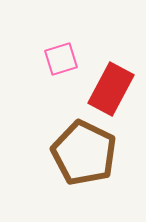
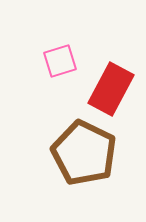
pink square: moved 1 px left, 2 px down
